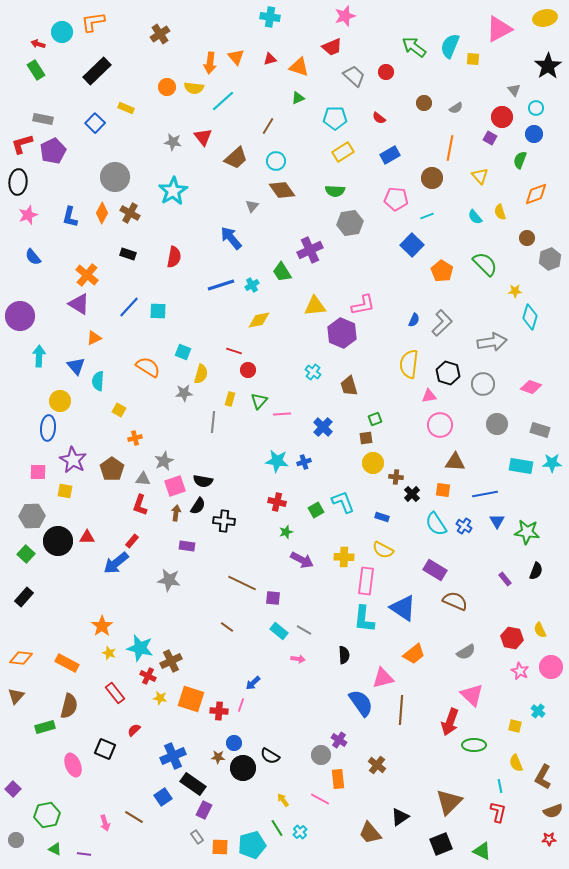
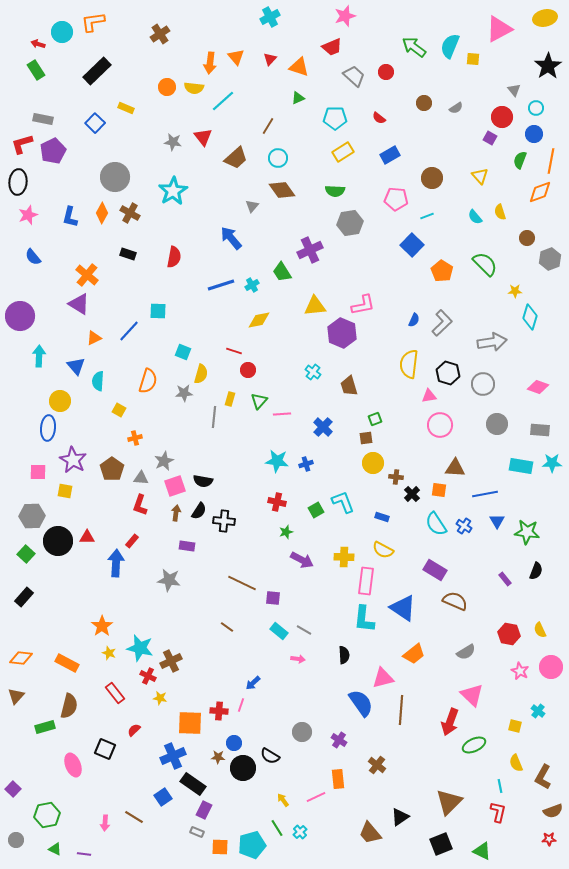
cyan cross at (270, 17): rotated 36 degrees counterclockwise
red triangle at (270, 59): rotated 32 degrees counterclockwise
orange line at (450, 148): moved 101 px right, 13 px down
cyan circle at (276, 161): moved 2 px right, 3 px up
orange diamond at (536, 194): moved 4 px right, 2 px up
blue line at (129, 307): moved 24 px down
orange semicircle at (148, 367): moved 14 px down; rotated 75 degrees clockwise
pink diamond at (531, 387): moved 7 px right
gray line at (213, 422): moved 1 px right, 5 px up
gray rectangle at (540, 430): rotated 12 degrees counterclockwise
blue cross at (304, 462): moved 2 px right, 2 px down
brown triangle at (455, 462): moved 6 px down
gray triangle at (143, 479): moved 2 px left, 1 px up
orange square at (443, 490): moved 4 px left
black semicircle at (198, 506): moved 1 px right, 5 px down
blue arrow at (116, 563): rotated 132 degrees clockwise
red hexagon at (512, 638): moved 3 px left, 4 px up
orange square at (191, 699): moved 1 px left, 24 px down; rotated 16 degrees counterclockwise
green ellipse at (474, 745): rotated 25 degrees counterclockwise
gray circle at (321, 755): moved 19 px left, 23 px up
pink line at (320, 799): moved 4 px left, 2 px up; rotated 54 degrees counterclockwise
pink arrow at (105, 823): rotated 21 degrees clockwise
gray rectangle at (197, 837): moved 5 px up; rotated 32 degrees counterclockwise
